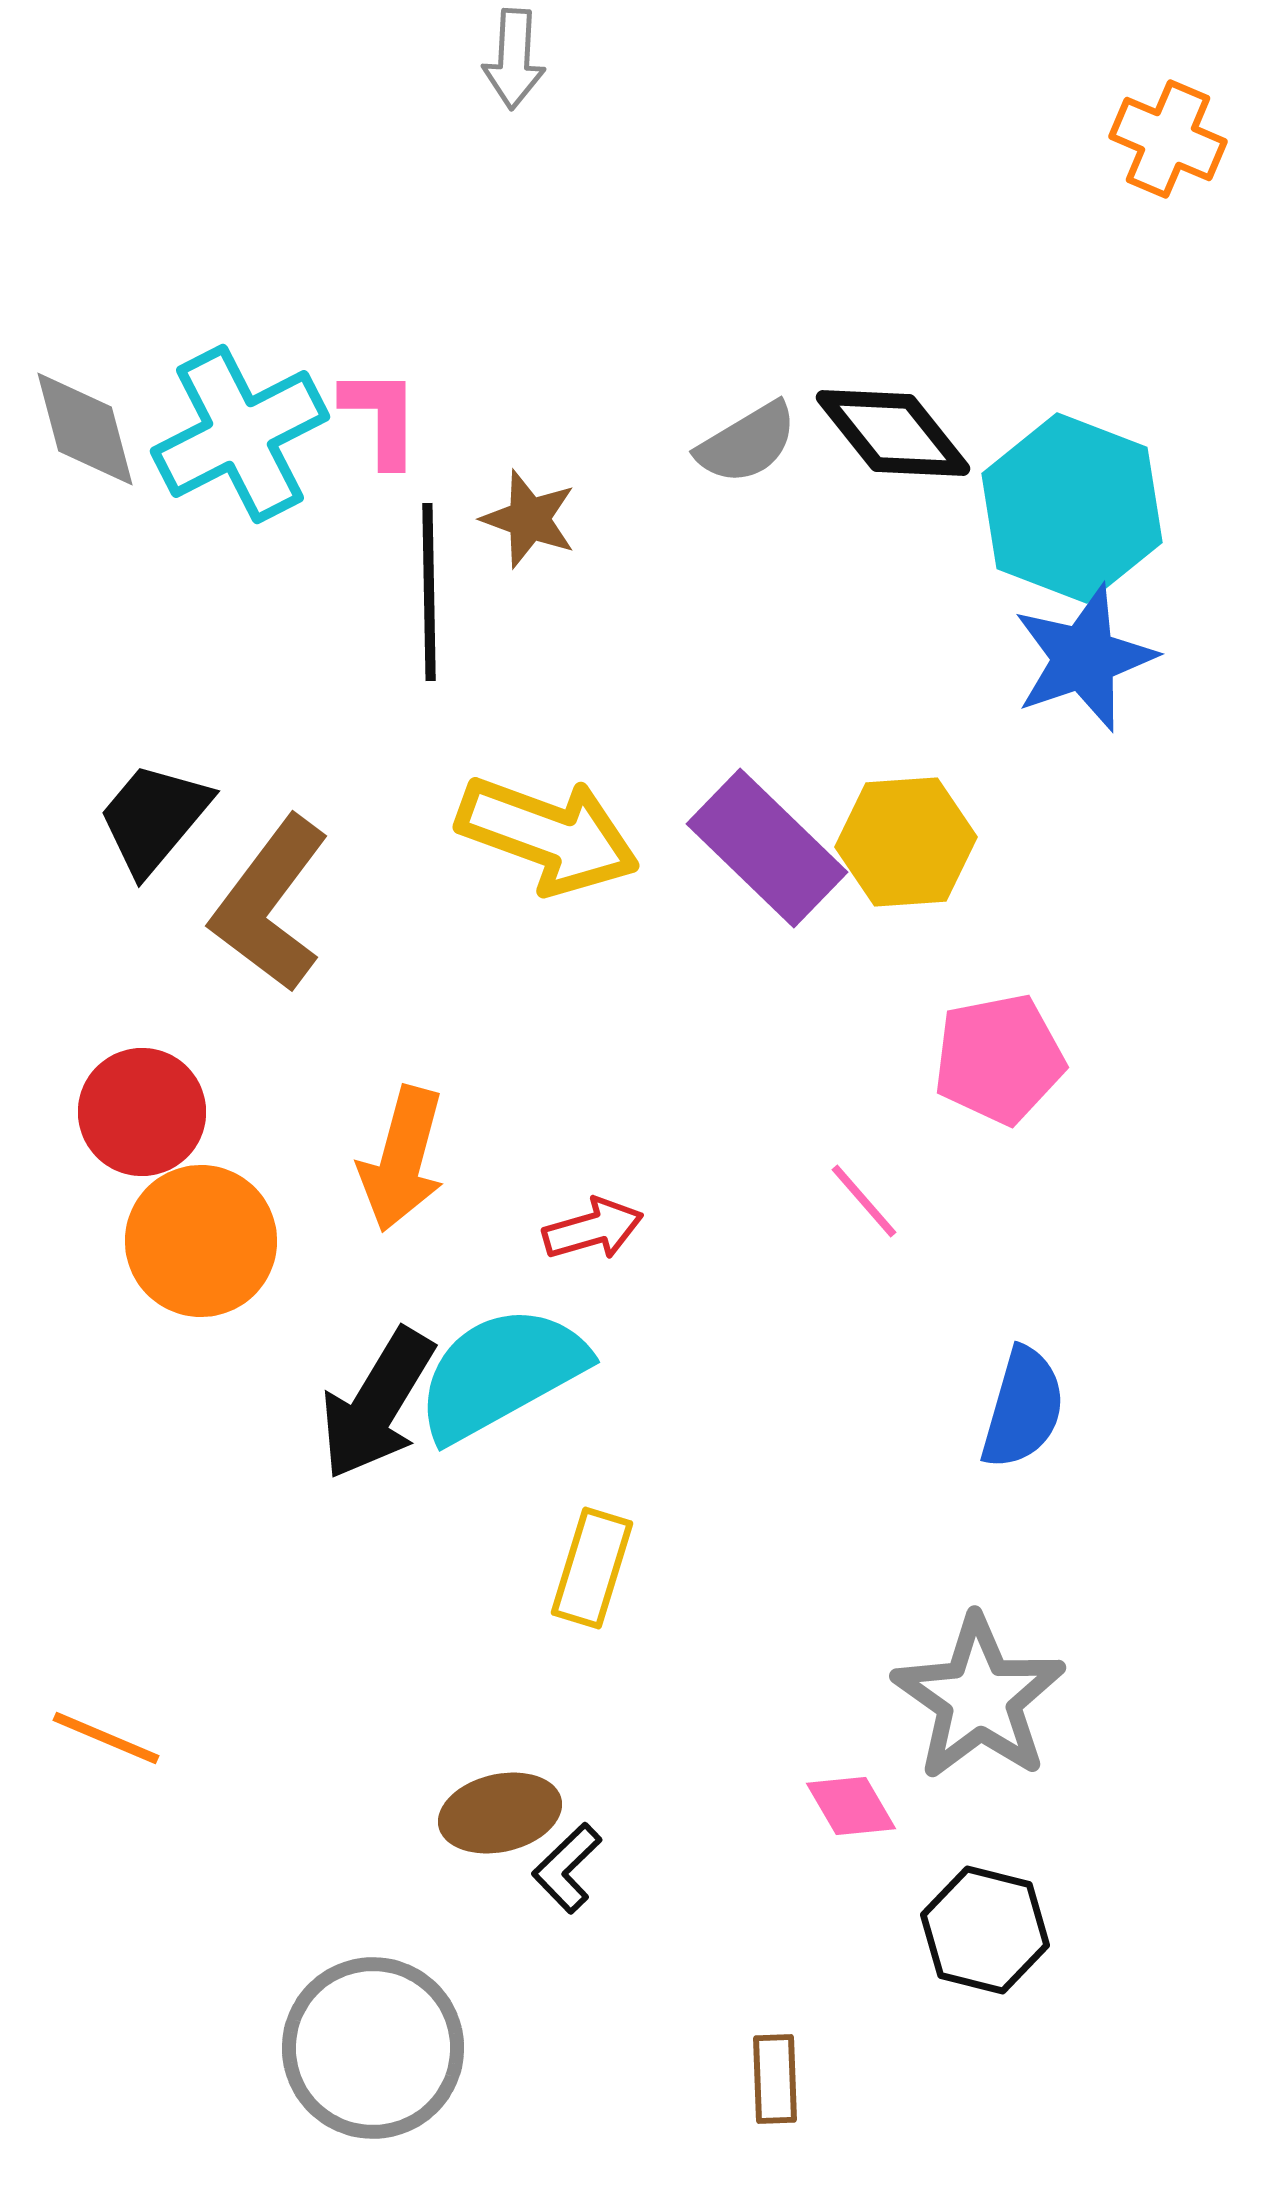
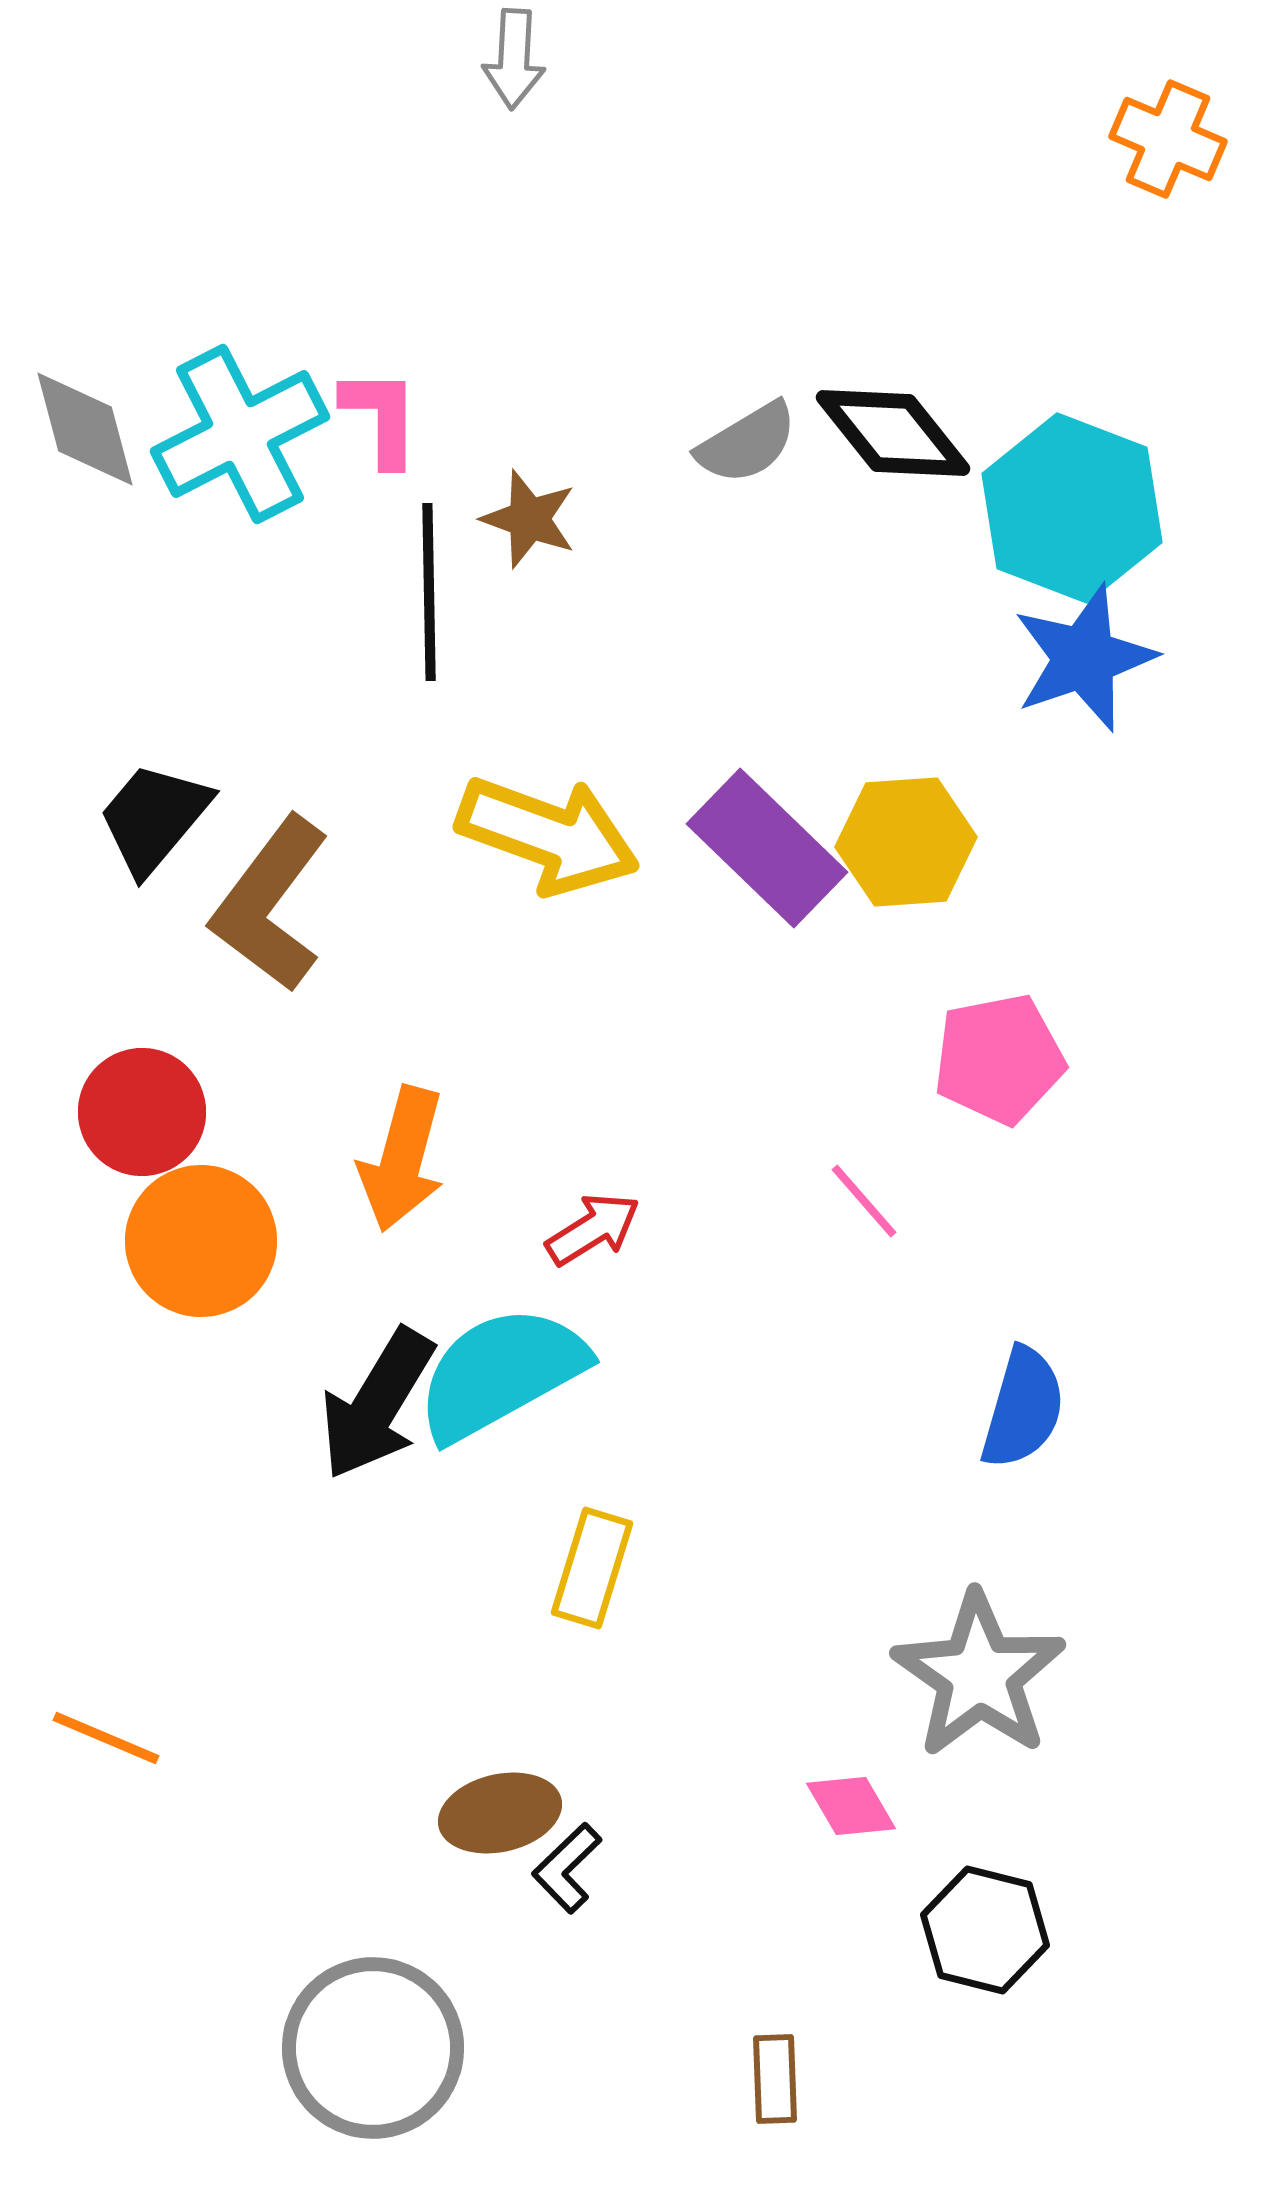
red arrow: rotated 16 degrees counterclockwise
gray star: moved 23 px up
